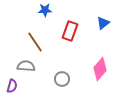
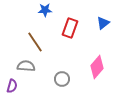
red rectangle: moved 3 px up
pink diamond: moved 3 px left, 2 px up
